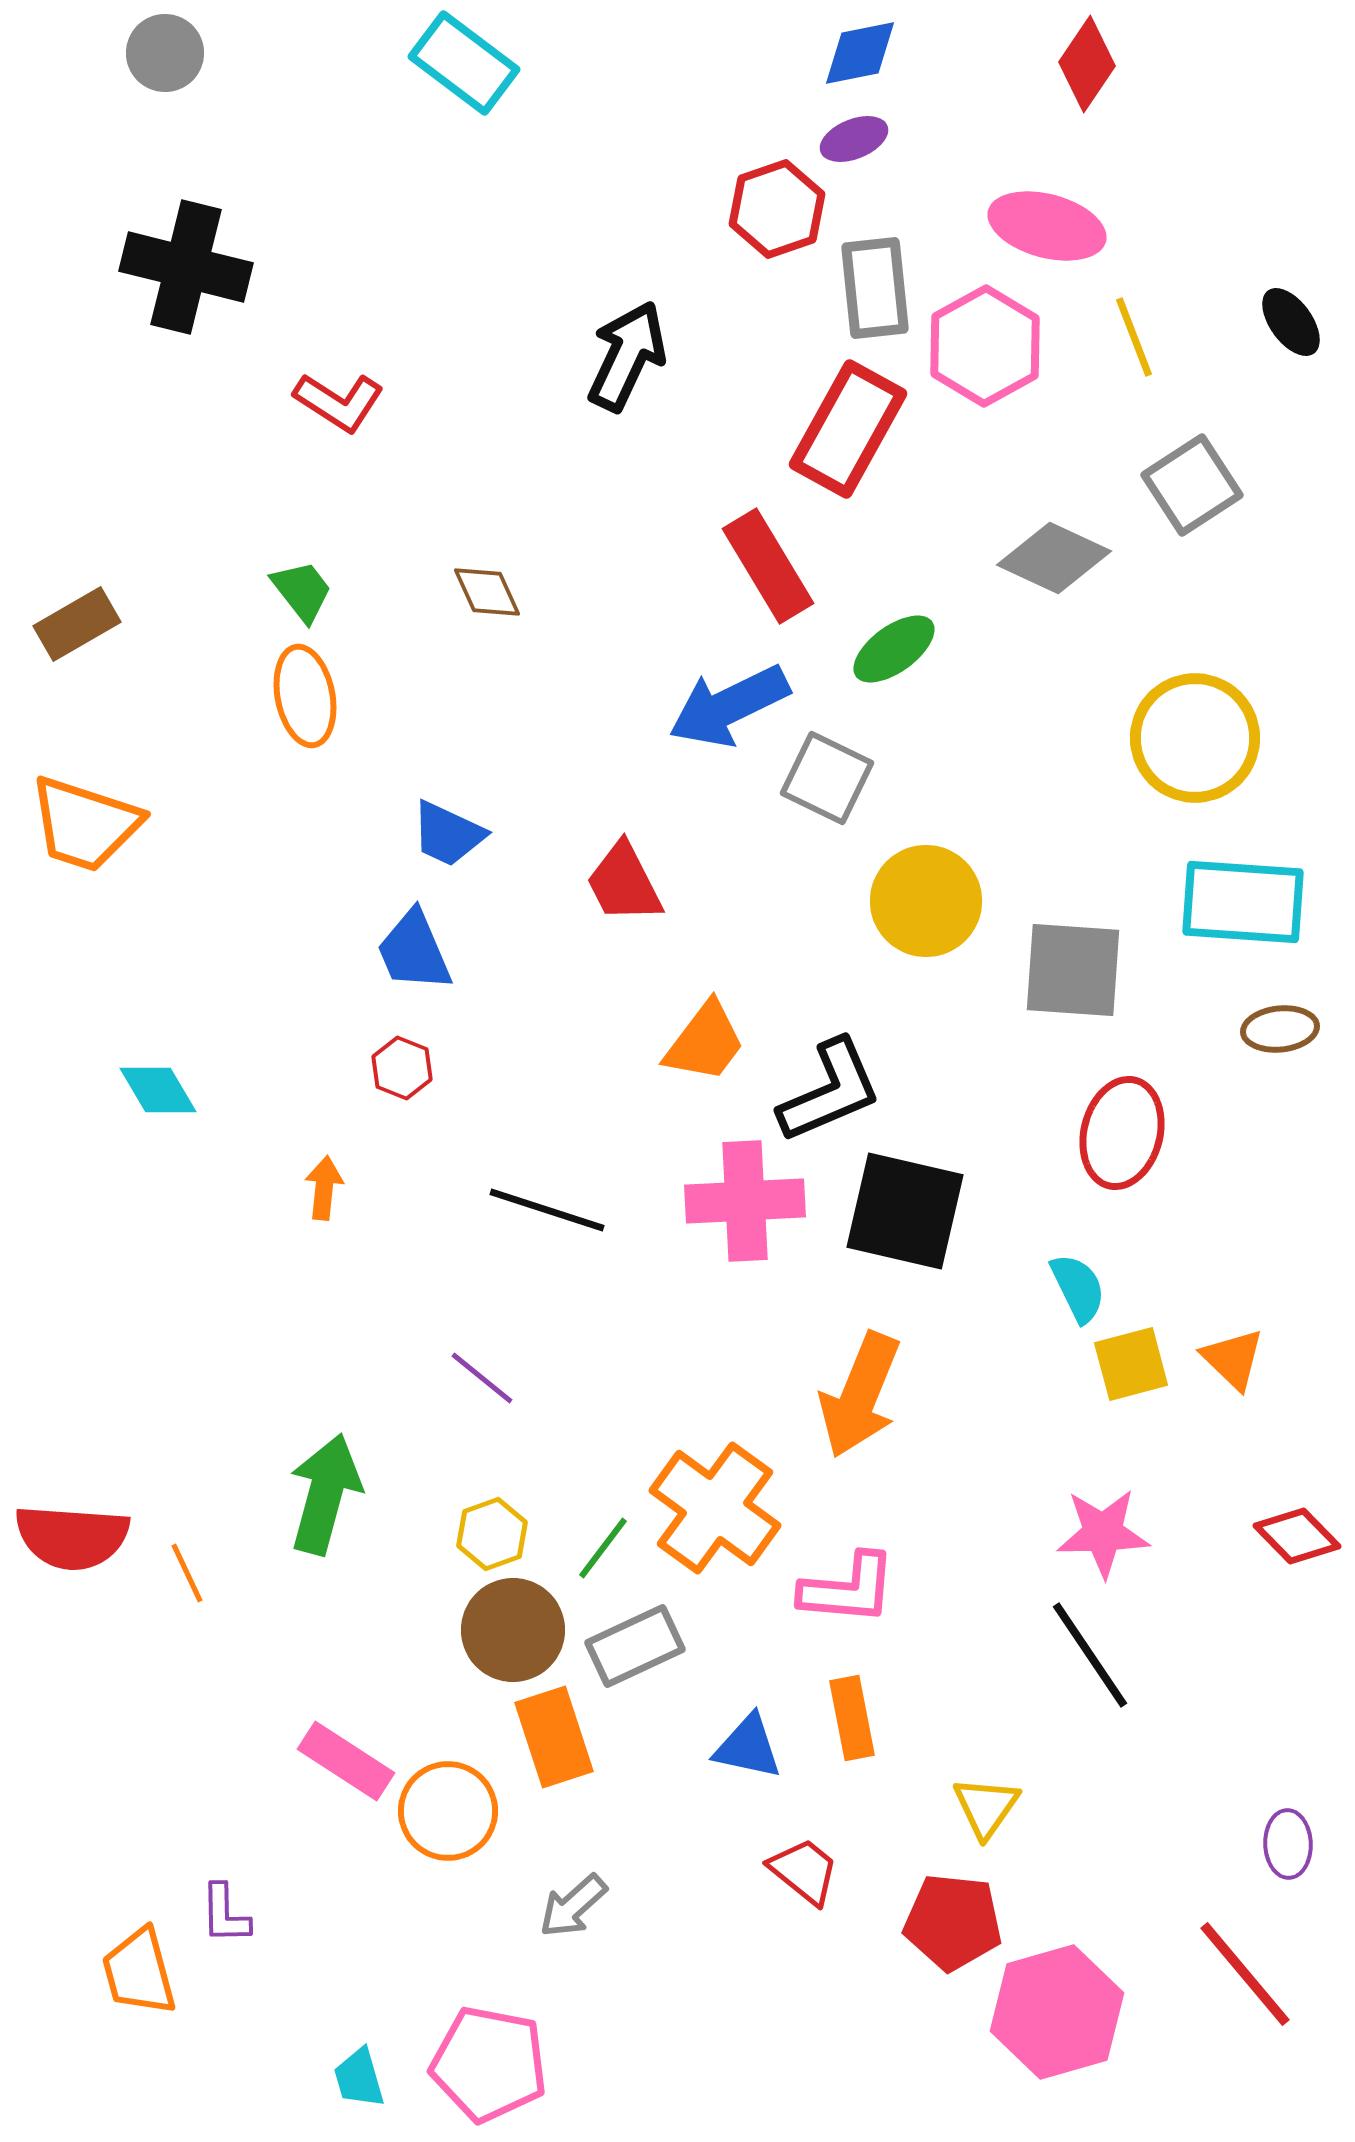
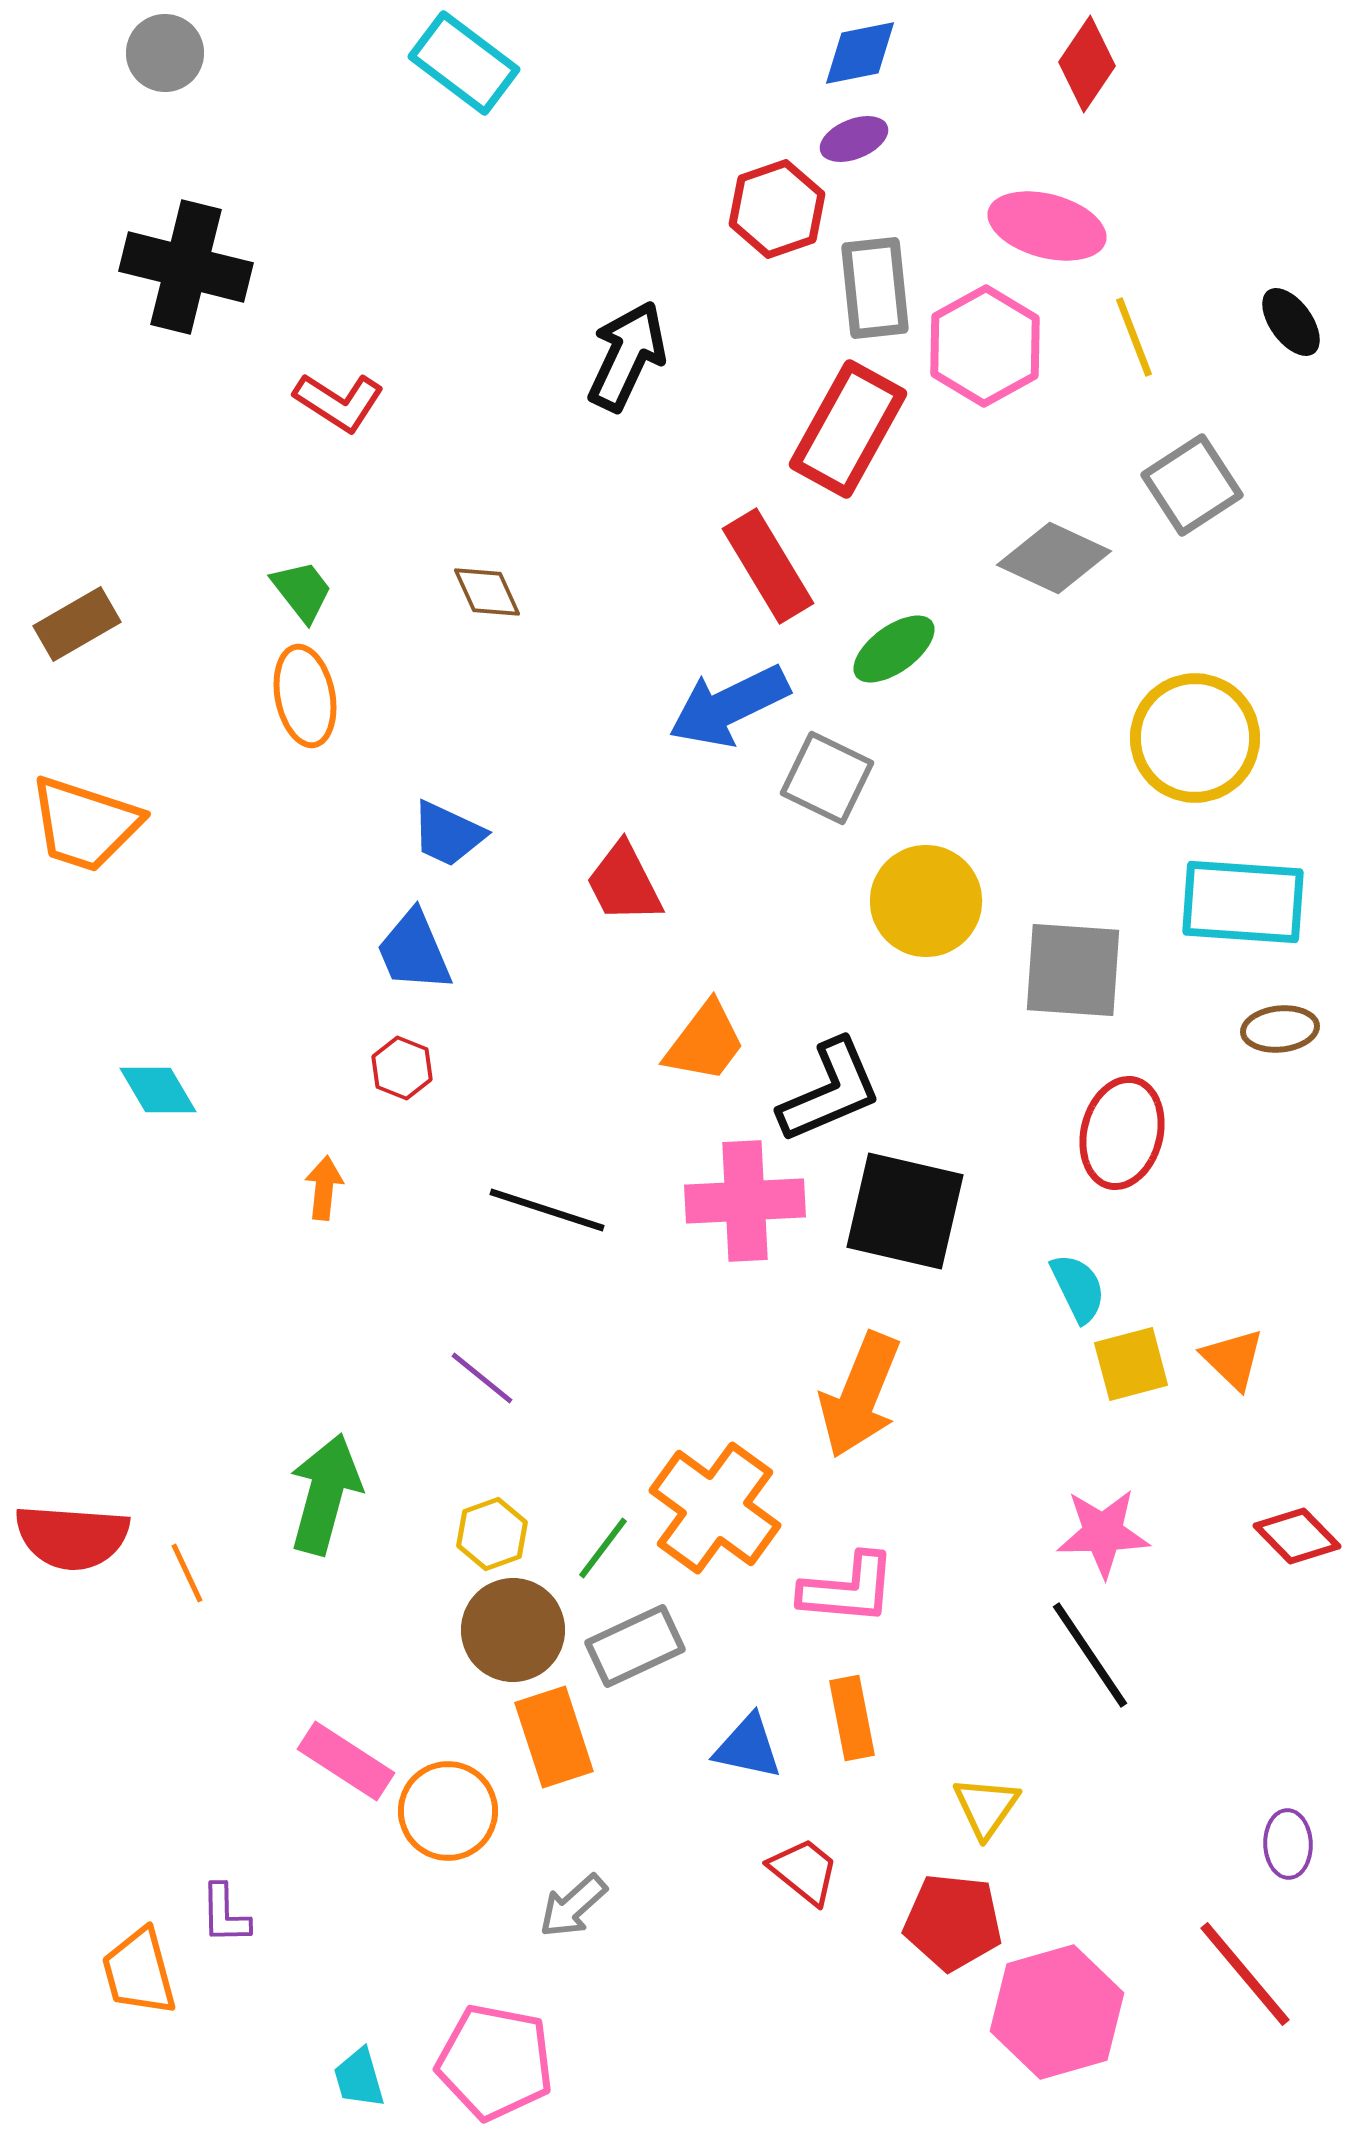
pink pentagon at (489, 2064): moved 6 px right, 2 px up
